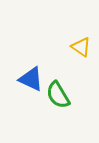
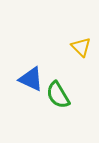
yellow triangle: rotated 10 degrees clockwise
